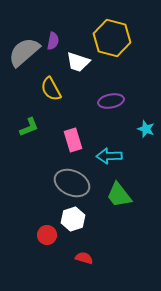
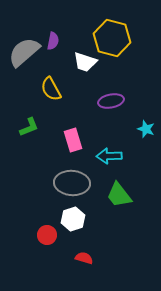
white trapezoid: moved 7 px right
gray ellipse: rotated 20 degrees counterclockwise
